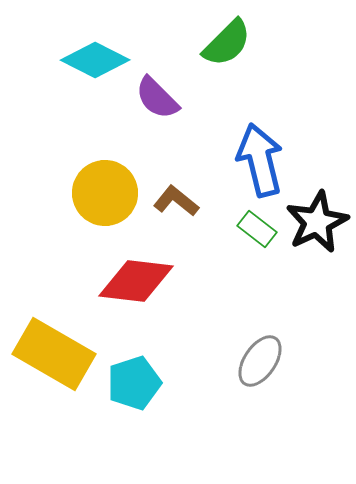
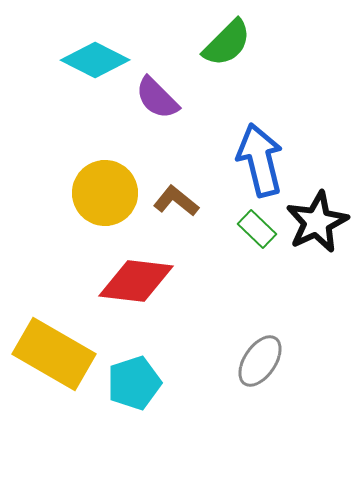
green rectangle: rotated 6 degrees clockwise
